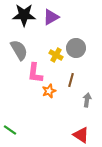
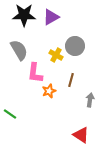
gray circle: moved 1 px left, 2 px up
gray arrow: moved 3 px right
green line: moved 16 px up
